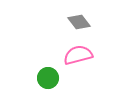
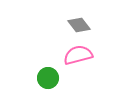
gray diamond: moved 3 px down
